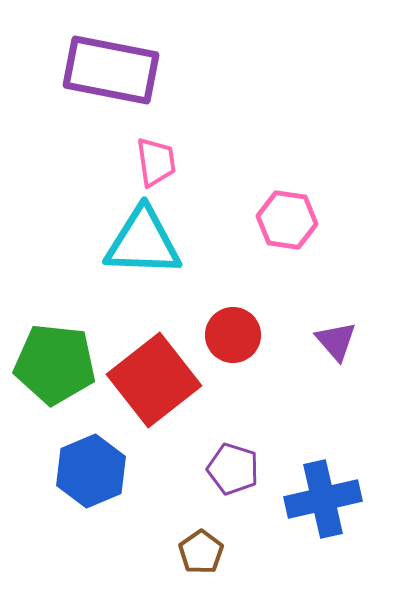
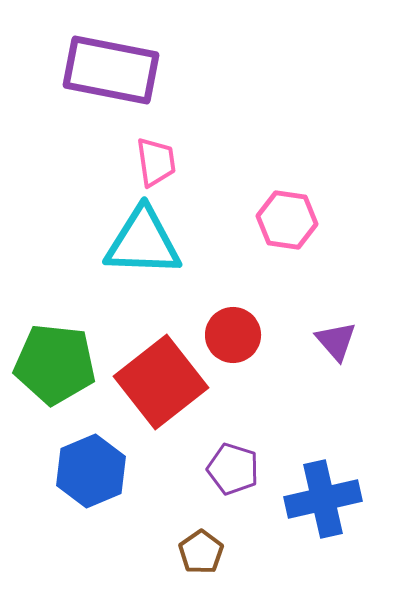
red square: moved 7 px right, 2 px down
